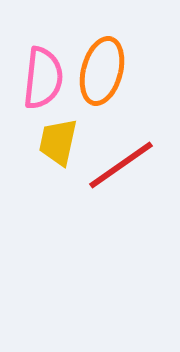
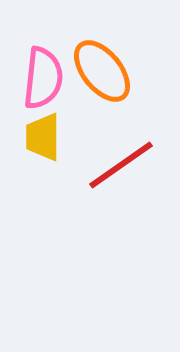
orange ellipse: rotated 54 degrees counterclockwise
yellow trapezoid: moved 15 px left, 5 px up; rotated 12 degrees counterclockwise
